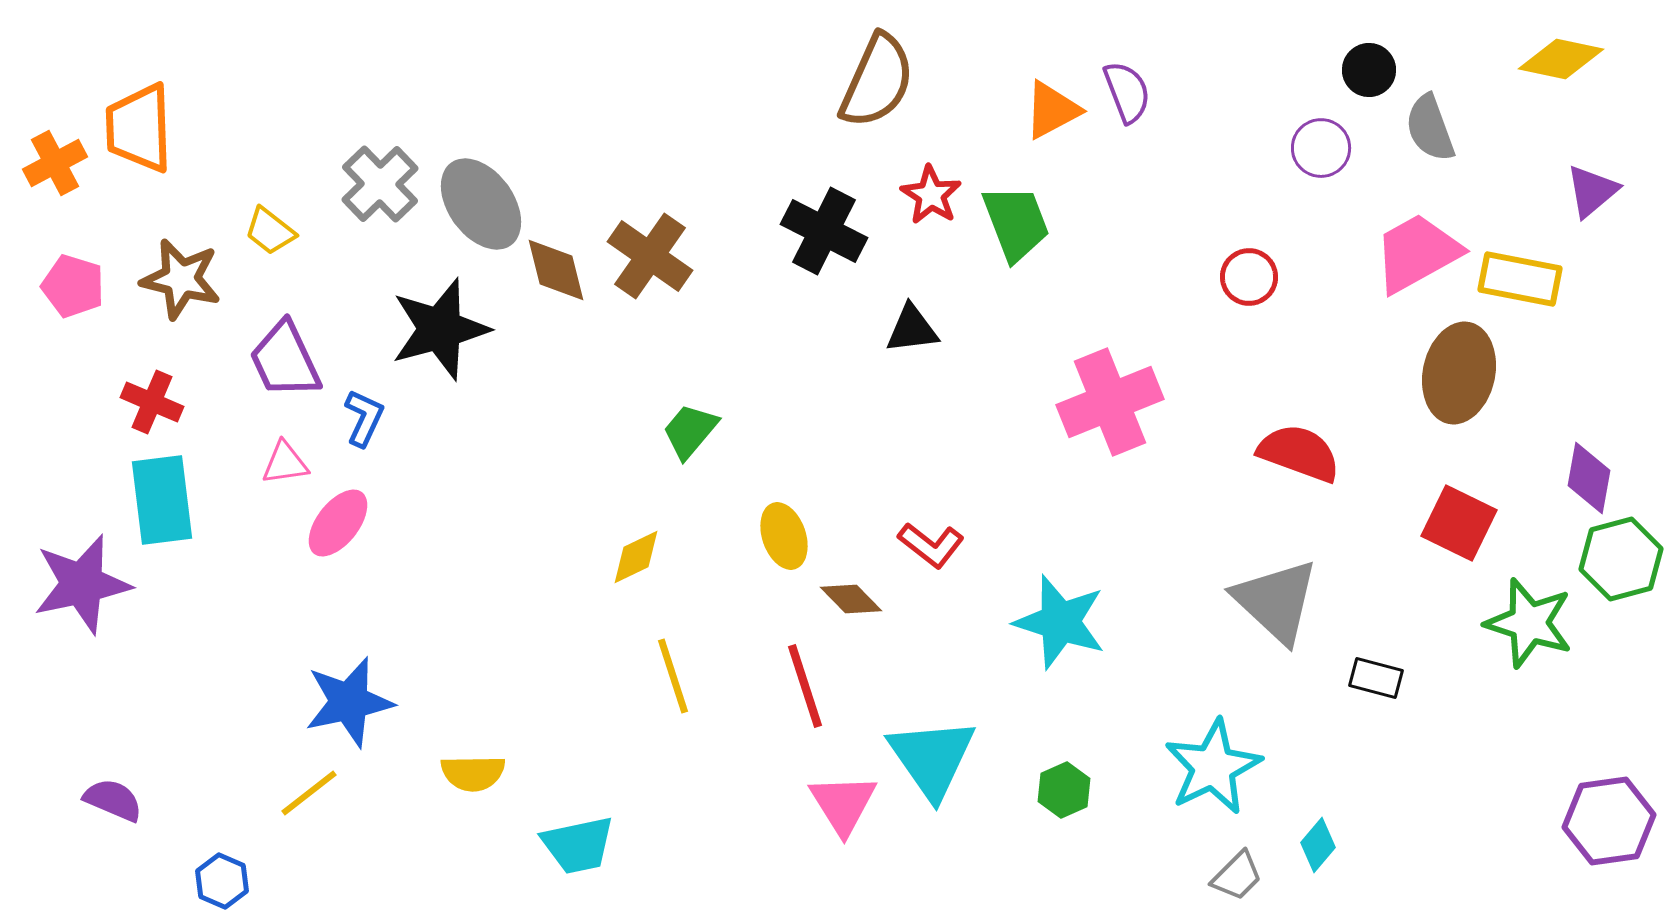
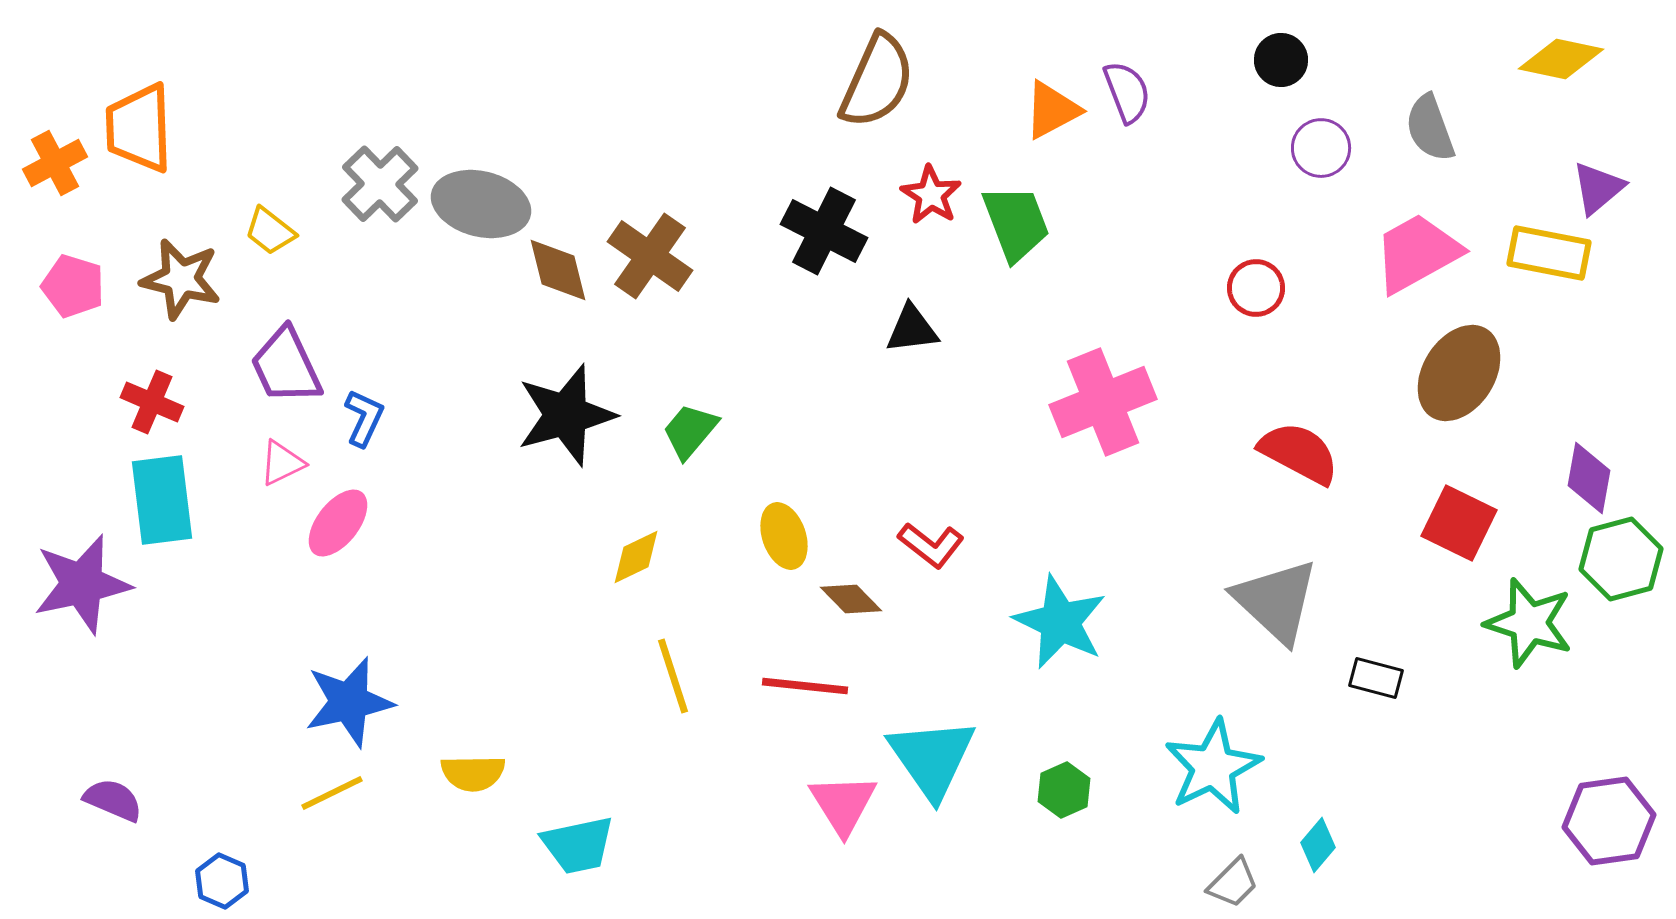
black circle at (1369, 70): moved 88 px left, 10 px up
purple triangle at (1592, 191): moved 6 px right, 3 px up
gray ellipse at (481, 204): rotated 40 degrees counterclockwise
brown diamond at (556, 270): moved 2 px right
red circle at (1249, 277): moved 7 px right, 11 px down
yellow rectangle at (1520, 279): moved 29 px right, 26 px up
black star at (440, 329): moved 126 px right, 86 px down
purple trapezoid at (285, 360): moved 1 px right, 6 px down
brown ellipse at (1459, 373): rotated 20 degrees clockwise
pink cross at (1110, 402): moved 7 px left
red semicircle at (1299, 453): rotated 8 degrees clockwise
pink triangle at (285, 463): moved 3 px left; rotated 18 degrees counterclockwise
cyan star at (1060, 622): rotated 8 degrees clockwise
red line at (805, 686): rotated 66 degrees counterclockwise
yellow line at (309, 793): moved 23 px right; rotated 12 degrees clockwise
gray trapezoid at (1237, 876): moved 4 px left, 7 px down
